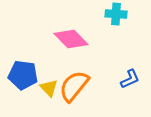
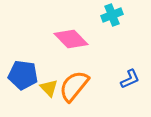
cyan cross: moved 4 px left, 1 px down; rotated 25 degrees counterclockwise
